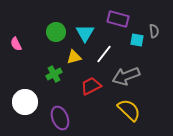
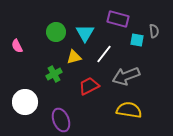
pink semicircle: moved 1 px right, 2 px down
red trapezoid: moved 2 px left
yellow semicircle: rotated 35 degrees counterclockwise
purple ellipse: moved 1 px right, 2 px down
